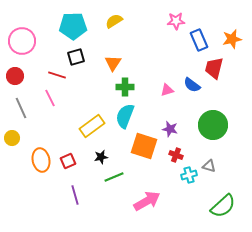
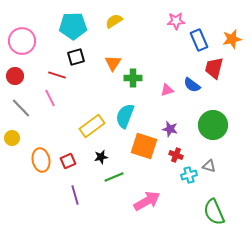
green cross: moved 8 px right, 9 px up
gray line: rotated 20 degrees counterclockwise
green semicircle: moved 9 px left, 6 px down; rotated 108 degrees clockwise
